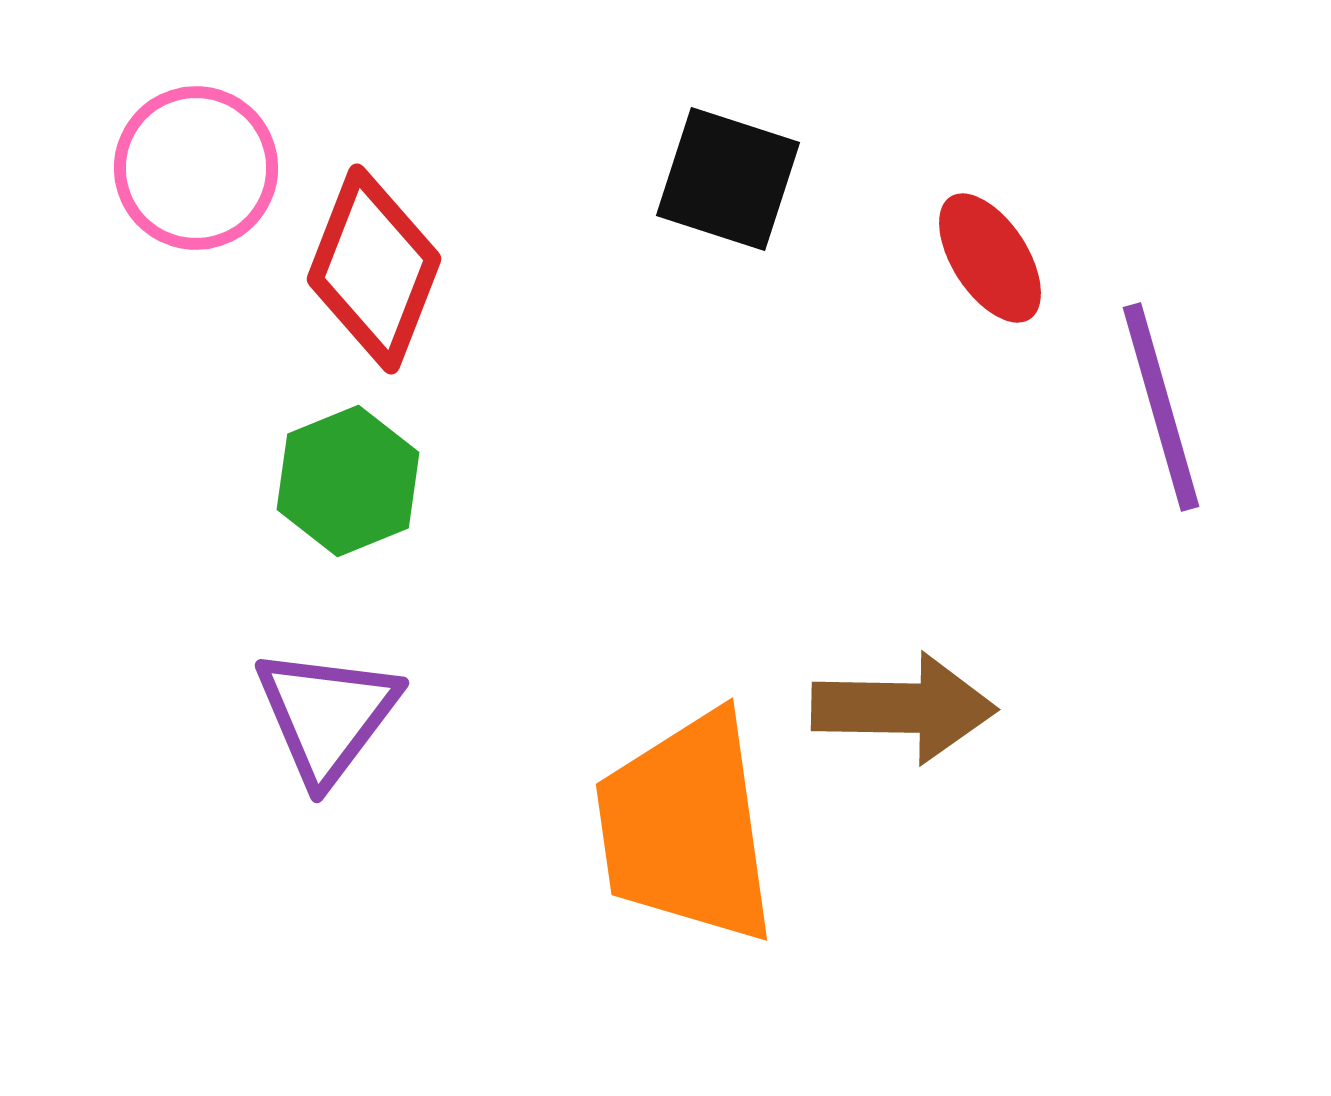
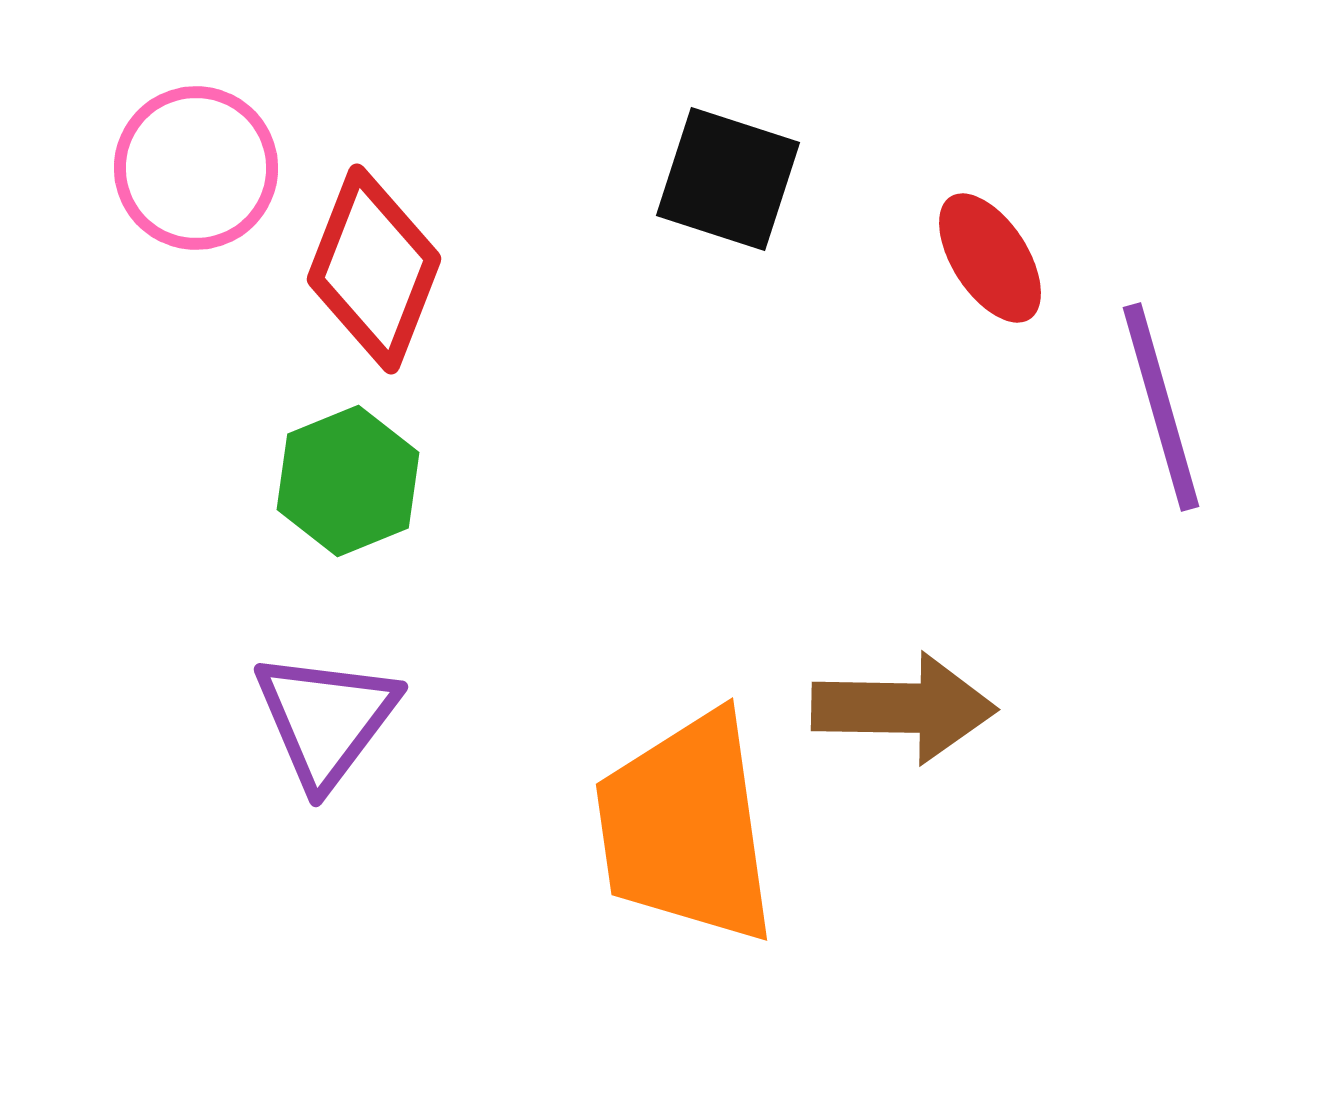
purple triangle: moved 1 px left, 4 px down
